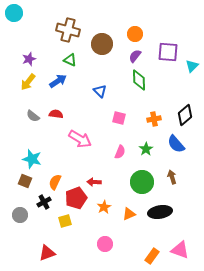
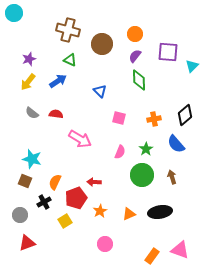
gray semicircle: moved 1 px left, 3 px up
green circle: moved 7 px up
orange star: moved 4 px left, 4 px down
yellow square: rotated 16 degrees counterclockwise
red triangle: moved 20 px left, 10 px up
